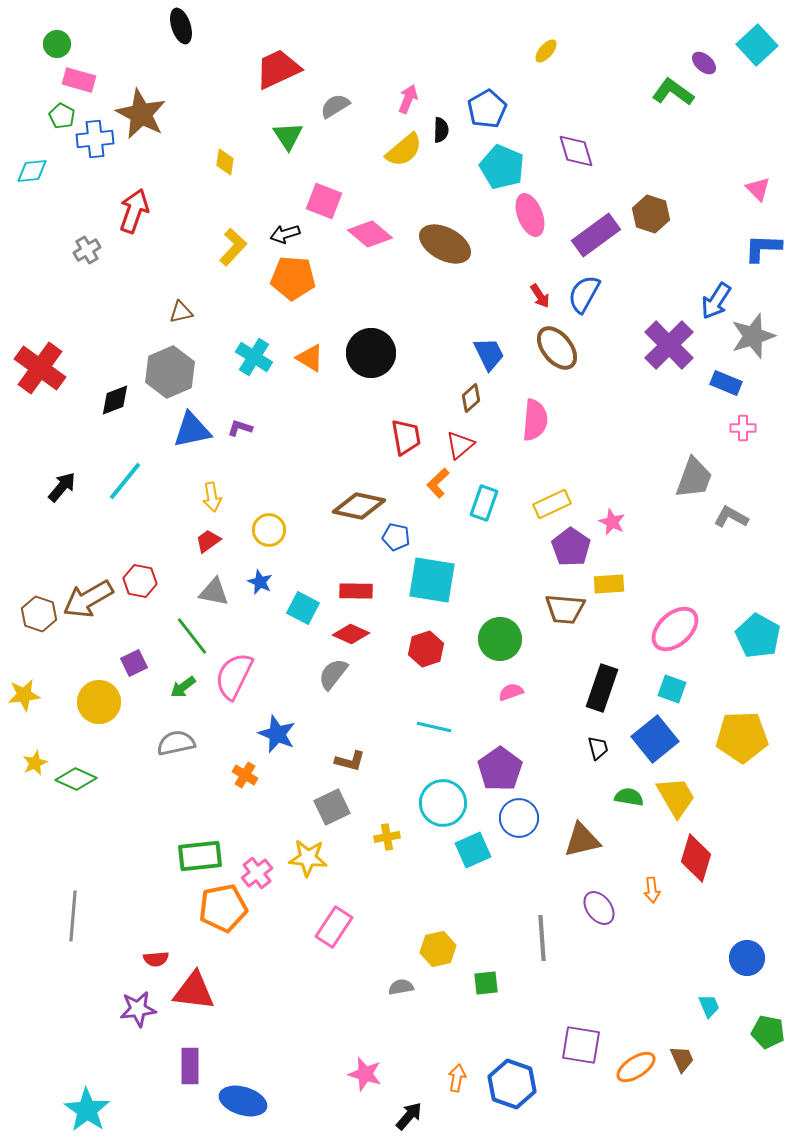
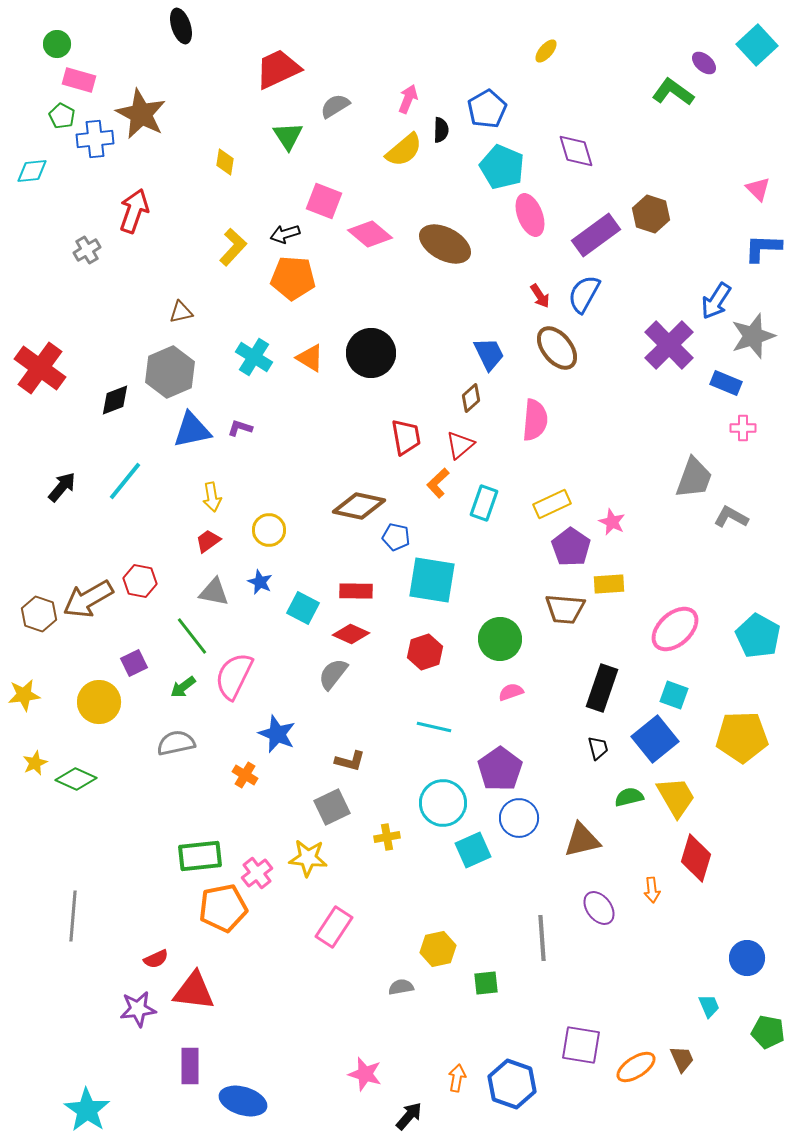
red hexagon at (426, 649): moved 1 px left, 3 px down
cyan square at (672, 689): moved 2 px right, 6 px down
green semicircle at (629, 797): rotated 24 degrees counterclockwise
red semicircle at (156, 959): rotated 20 degrees counterclockwise
